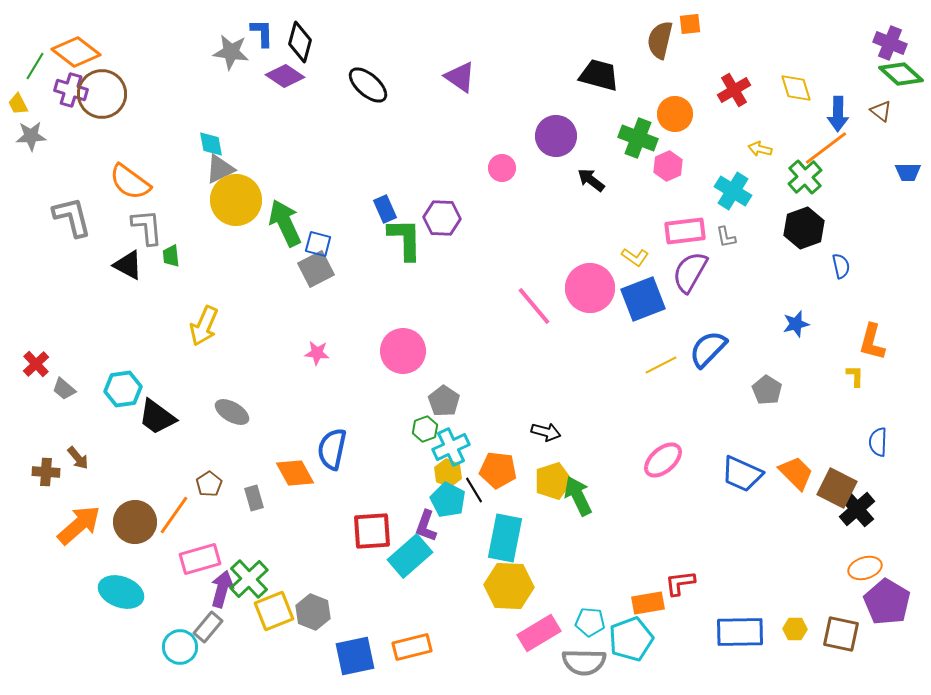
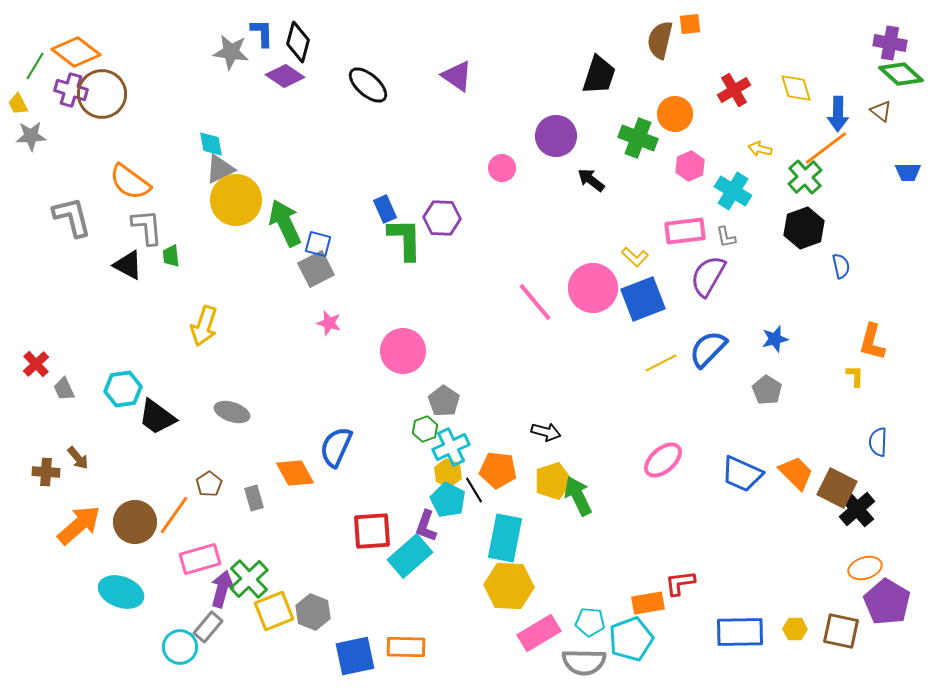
black diamond at (300, 42): moved 2 px left
purple cross at (890, 43): rotated 12 degrees counterclockwise
black trapezoid at (599, 75): rotated 93 degrees clockwise
purple triangle at (460, 77): moved 3 px left, 1 px up
pink hexagon at (668, 166): moved 22 px right
yellow L-shape at (635, 257): rotated 8 degrees clockwise
purple semicircle at (690, 272): moved 18 px right, 4 px down
pink circle at (590, 288): moved 3 px right
pink line at (534, 306): moved 1 px right, 4 px up
blue star at (796, 324): moved 21 px left, 15 px down
yellow arrow at (204, 326): rotated 6 degrees counterclockwise
pink star at (317, 353): moved 12 px right, 30 px up; rotated 10 degrees clockwise
yellow line at (661, 365): moved 2 px up
gray trapezoid at (64, 389): rotated 25 degrees clockwise
gray ellipse at (232, 412): rotated 12 degrees counterclockwise
blue semicircle at (332, 449): moved 4 px right, 2 px up; rotated 12 degrees clockwise
brown square at (841, 634): moved 3 px up
orange rectangle at (412, 647): moved 6 px left; rotated 15 degrees clockwise
